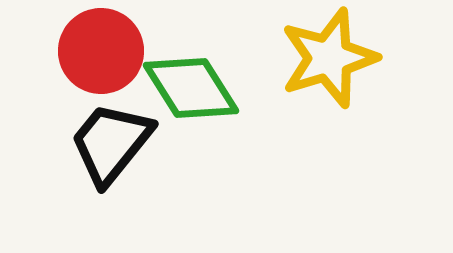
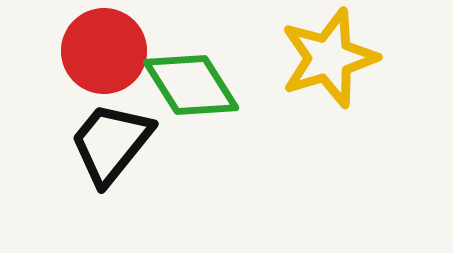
red circle: moved 3 px right
green diamond: moved 3 px up
